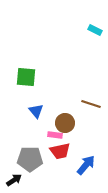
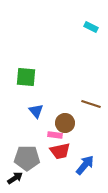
cyan rectangle: moved 4 px left, 3 px up
gray pentagon: moved 3 px left, 1 px up
blue arrow: moved 1 px left
black arrow: moved 1 px right, 2 px up
